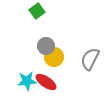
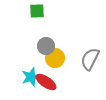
green square: rotated 35 degrees clockwise
yellow circle: moved 1 px right, 1 px down
cyan star: moved 4 px right, 4 px up; rotated 12 degrees counterclockwise
